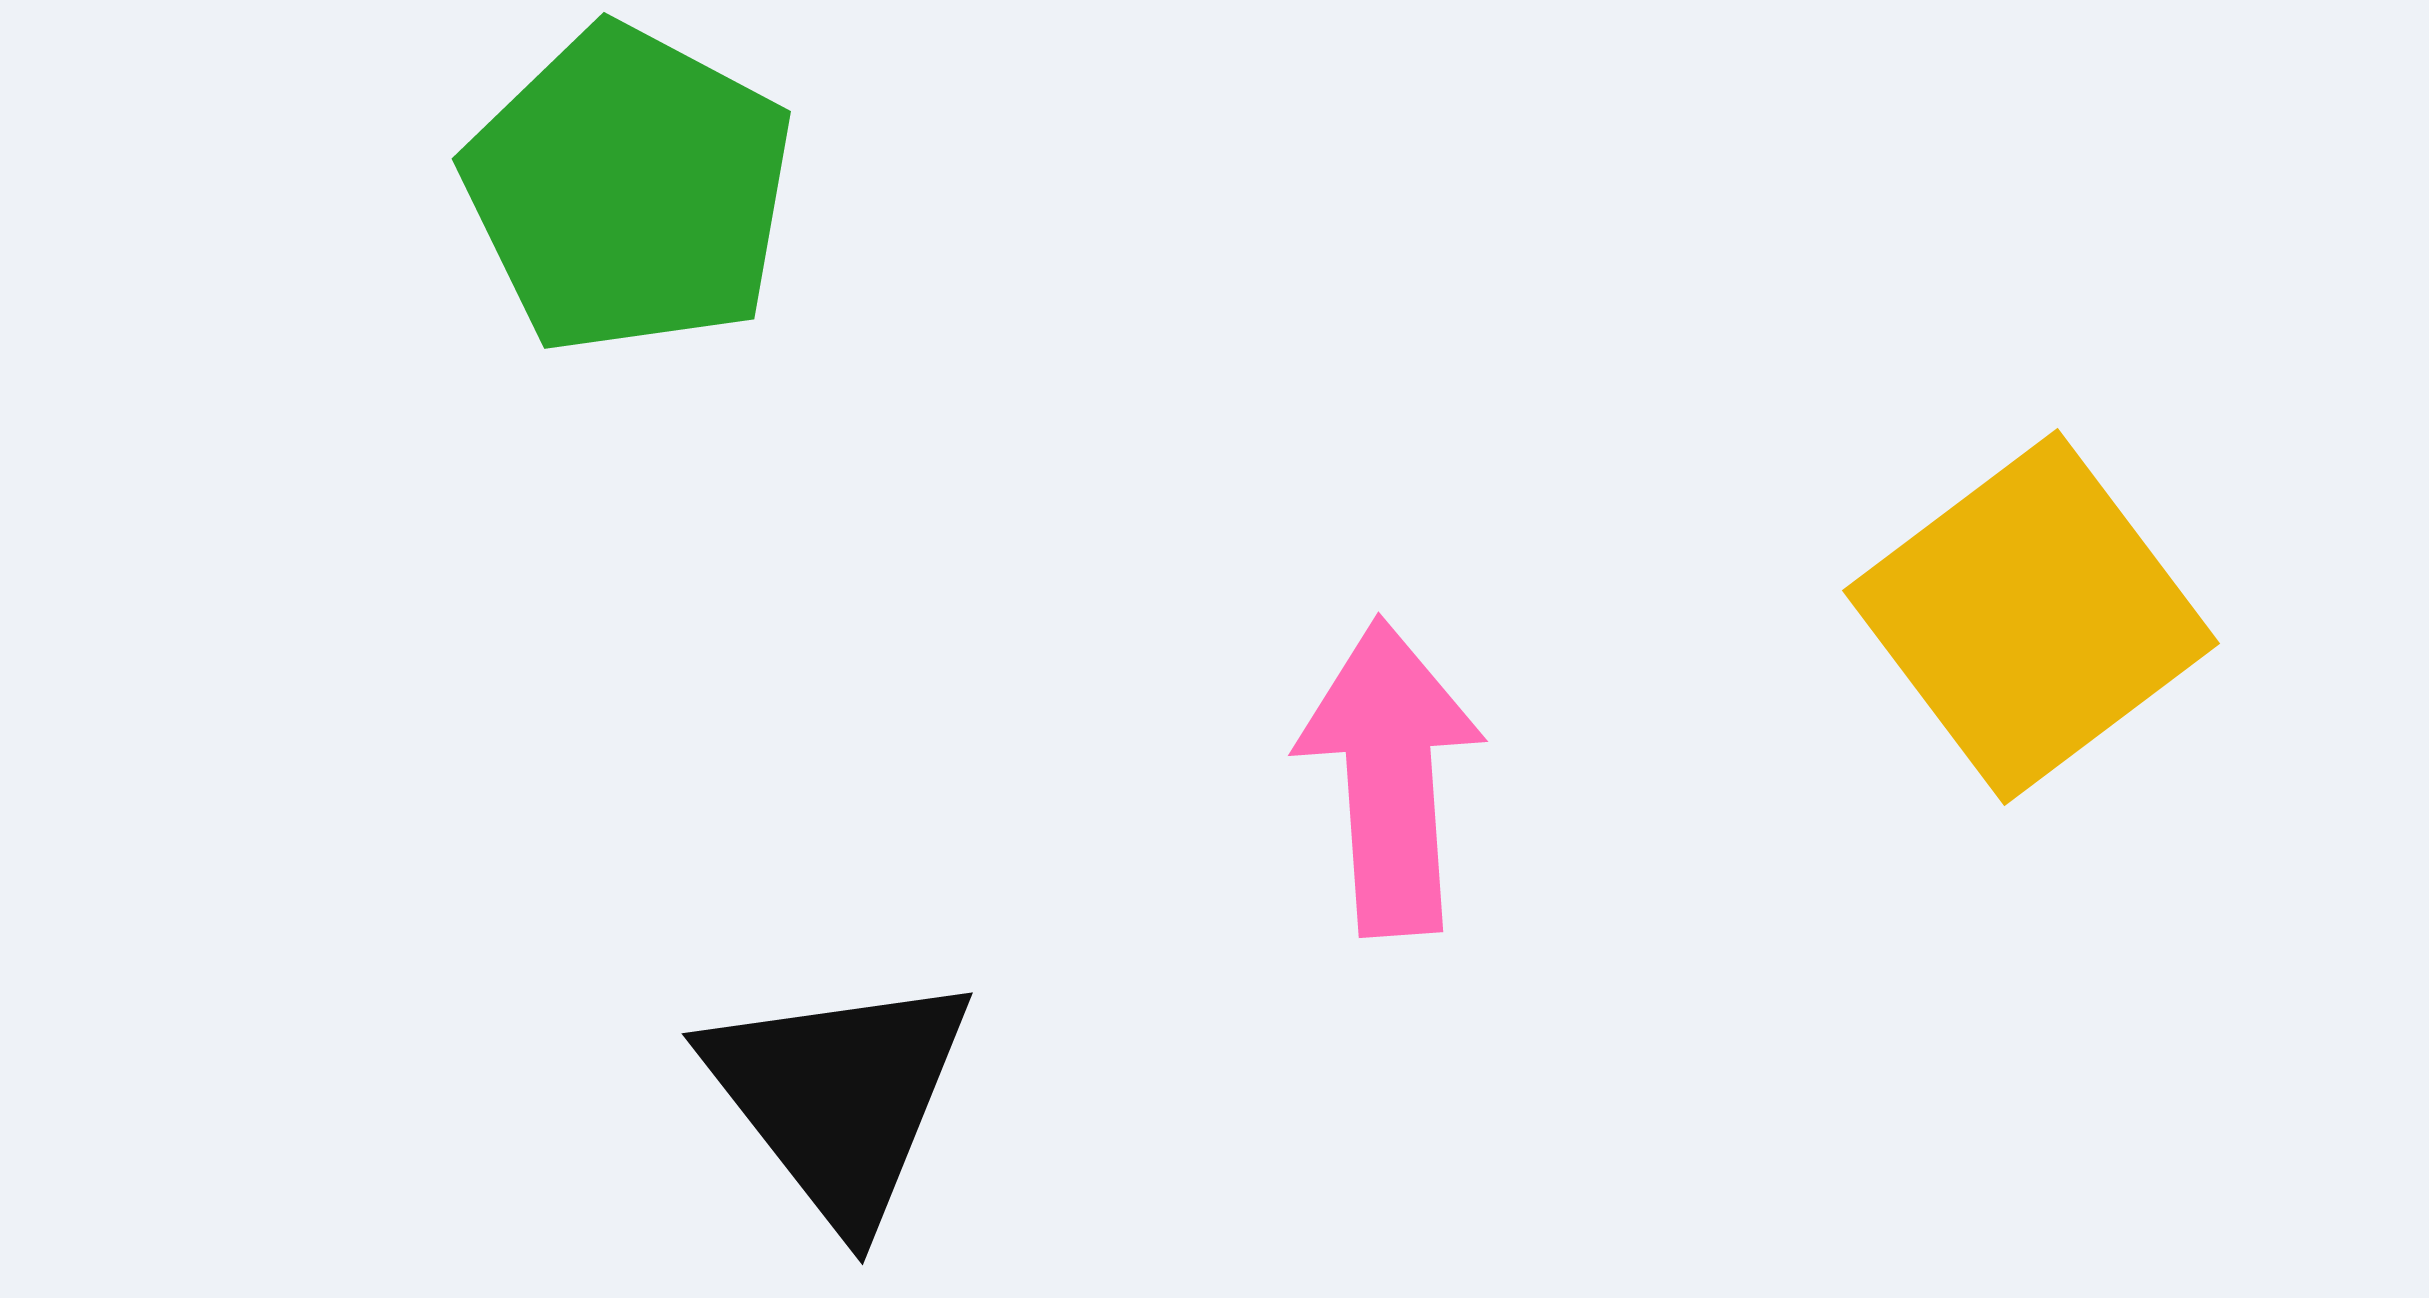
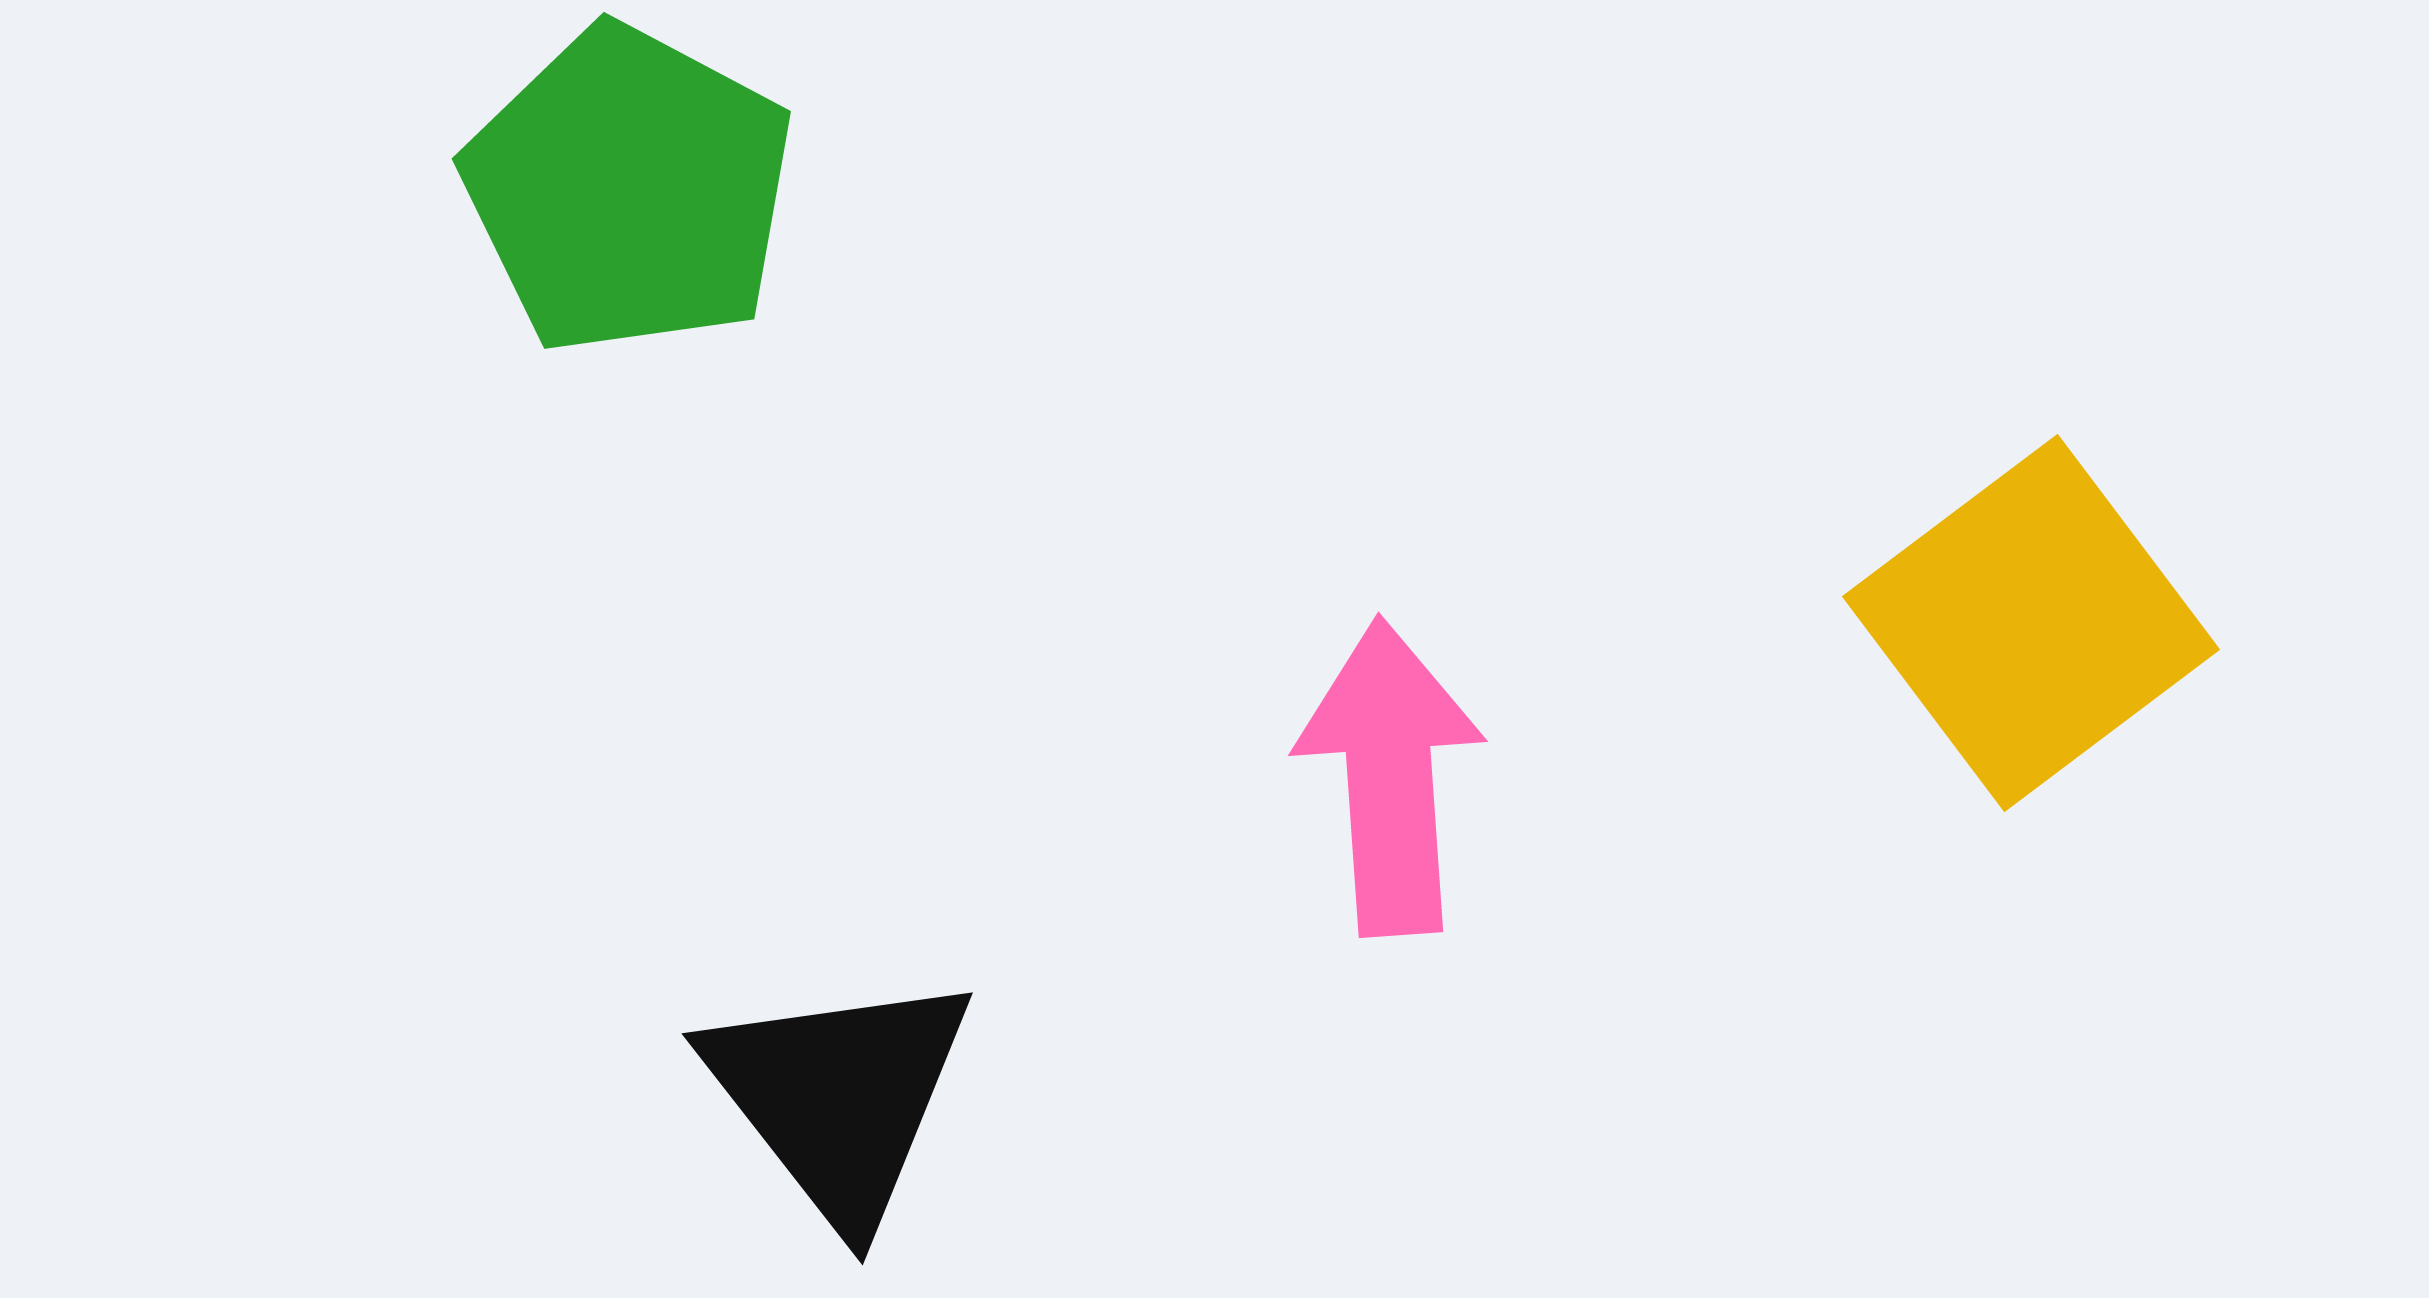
yellow square: moved 6 px down
